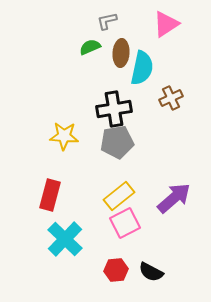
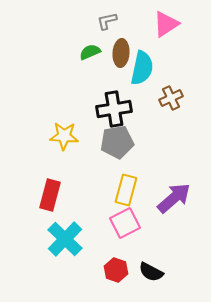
green semicircle: moved 5 px down
yellow rectangle: moved 7 px right, 6 px up; rotated 36 degrees counterclockwise
red hexagon: rotated 25 degrees clockwise
